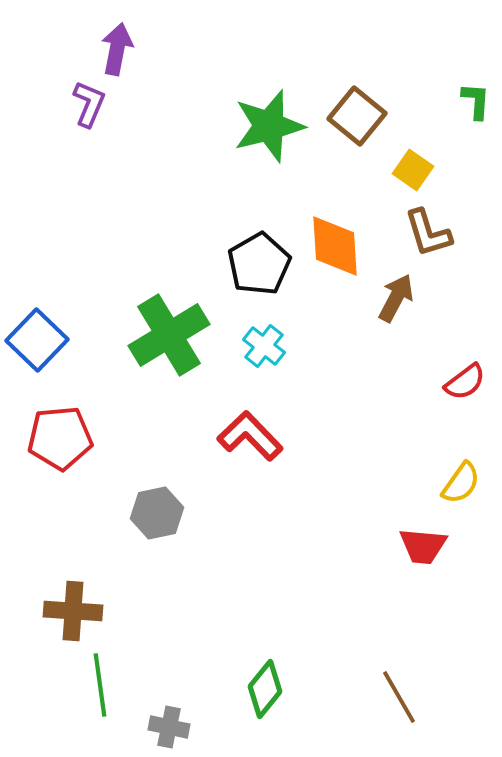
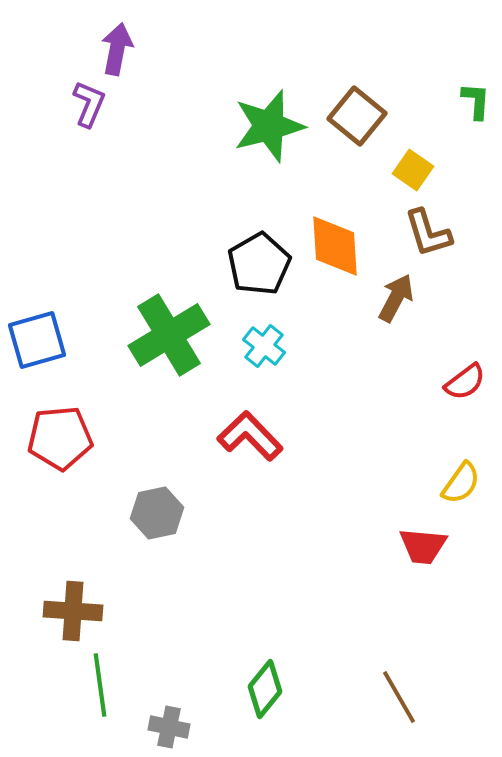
blue square: rotated 30 degrees clockwise
